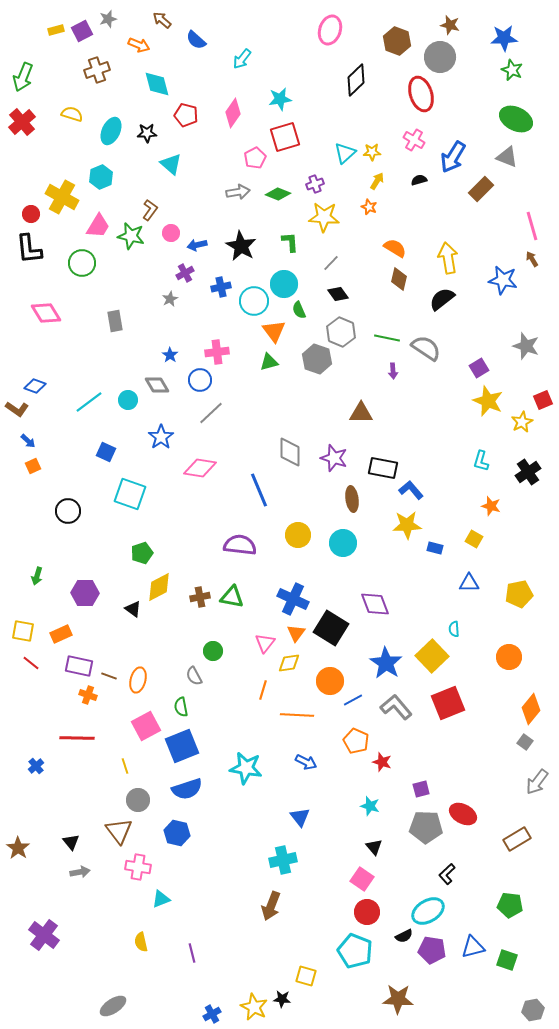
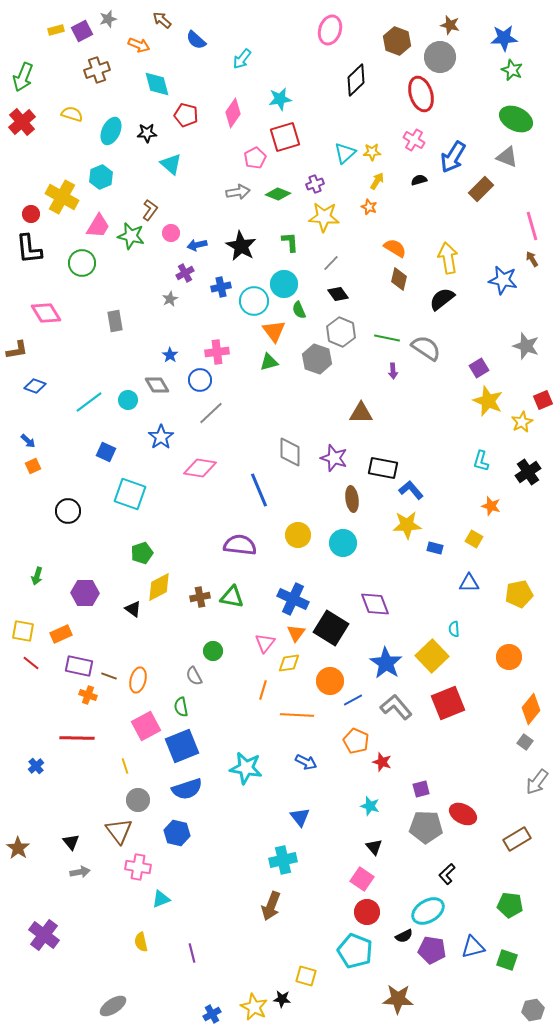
brown L-shape at (17, 409): moved 59 px up; rotated 45 degrees counterclockwise
